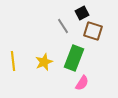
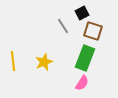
green rectangle: moved 11 px right
